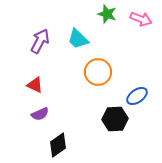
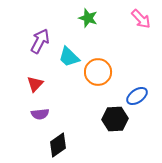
green star: moved 19 px left, 4 px down
pink arrow: rotated 25 degrees clockwise
cyan trapezoid: moved 9 px left, 18 px down
red triangle: moved 1 px up; rotated 48 degrees clockwise
purple semicircle: rotated 18 degrees clockwise
